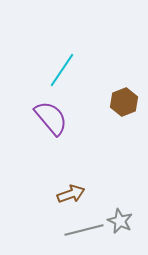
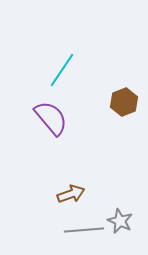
gray line: rotated 9 degrees clockwise
